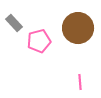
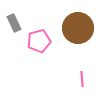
gray rectangle: rotated 18 degrees clockwise
pink line: moved 2 px right, 3 px up
